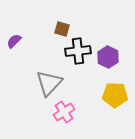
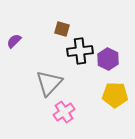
black cross: moved 2 px right
purple hexagon: moved 2 px down
